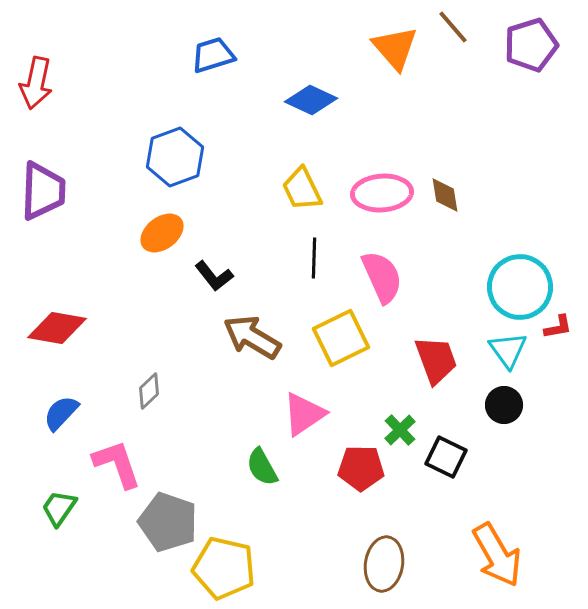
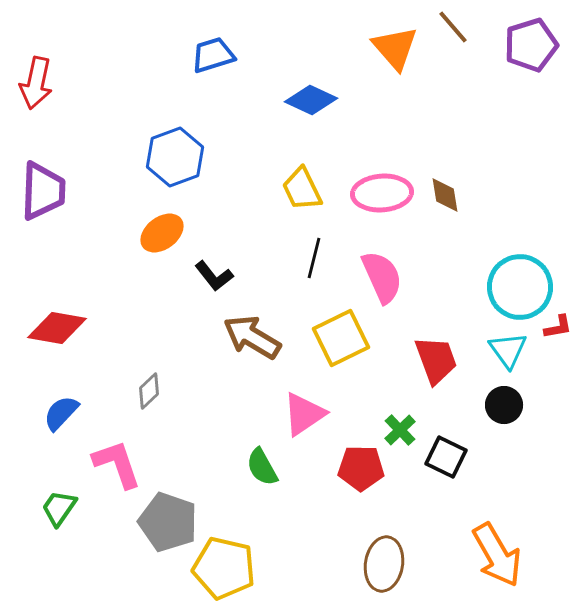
black line: rotated 12 degrees clockwise
